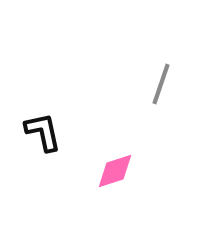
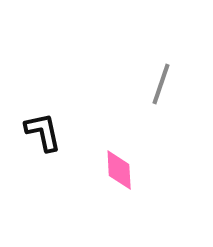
pink diamond: moved 4 px right, 1 px up; rotated 75 degrees counterclockwise
